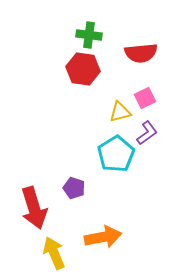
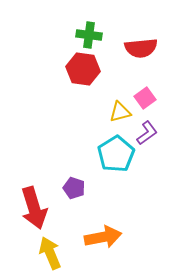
red semicircle: moved 5 px up
pink square: rotated 10 degrees counterclockwise
yellow arrow: moved 4 px left
